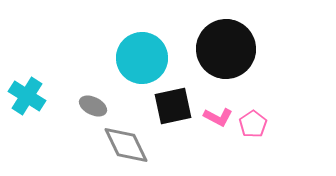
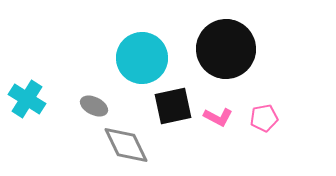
cyan cross: moved 3 px down
gray ellipse: moved 1 px right
pink pentagon: moved 11 px right, 6 px up; rotated 24 degrees clockwise
